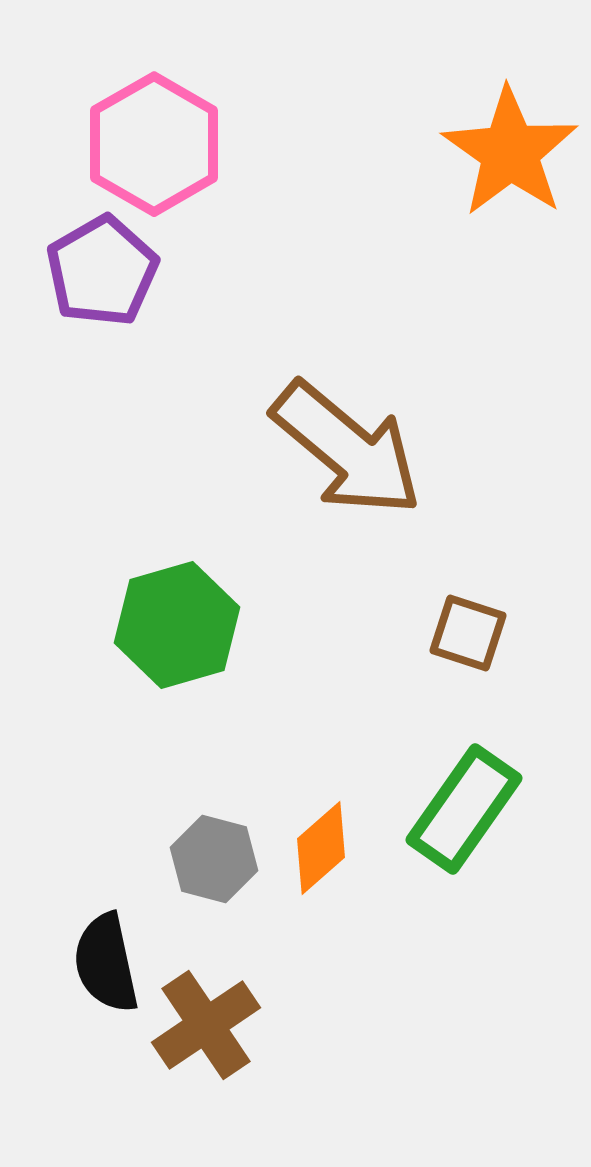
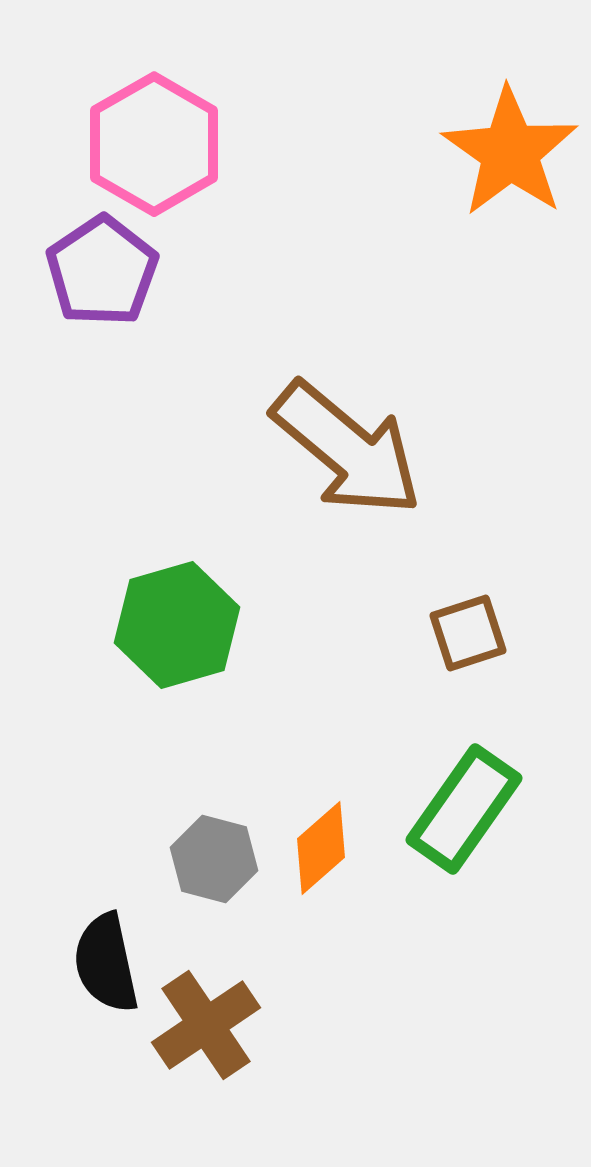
purple pentagon: rotated 4 degrees counterclockwise
brown square: rotated 36 degrees counterclockwise
